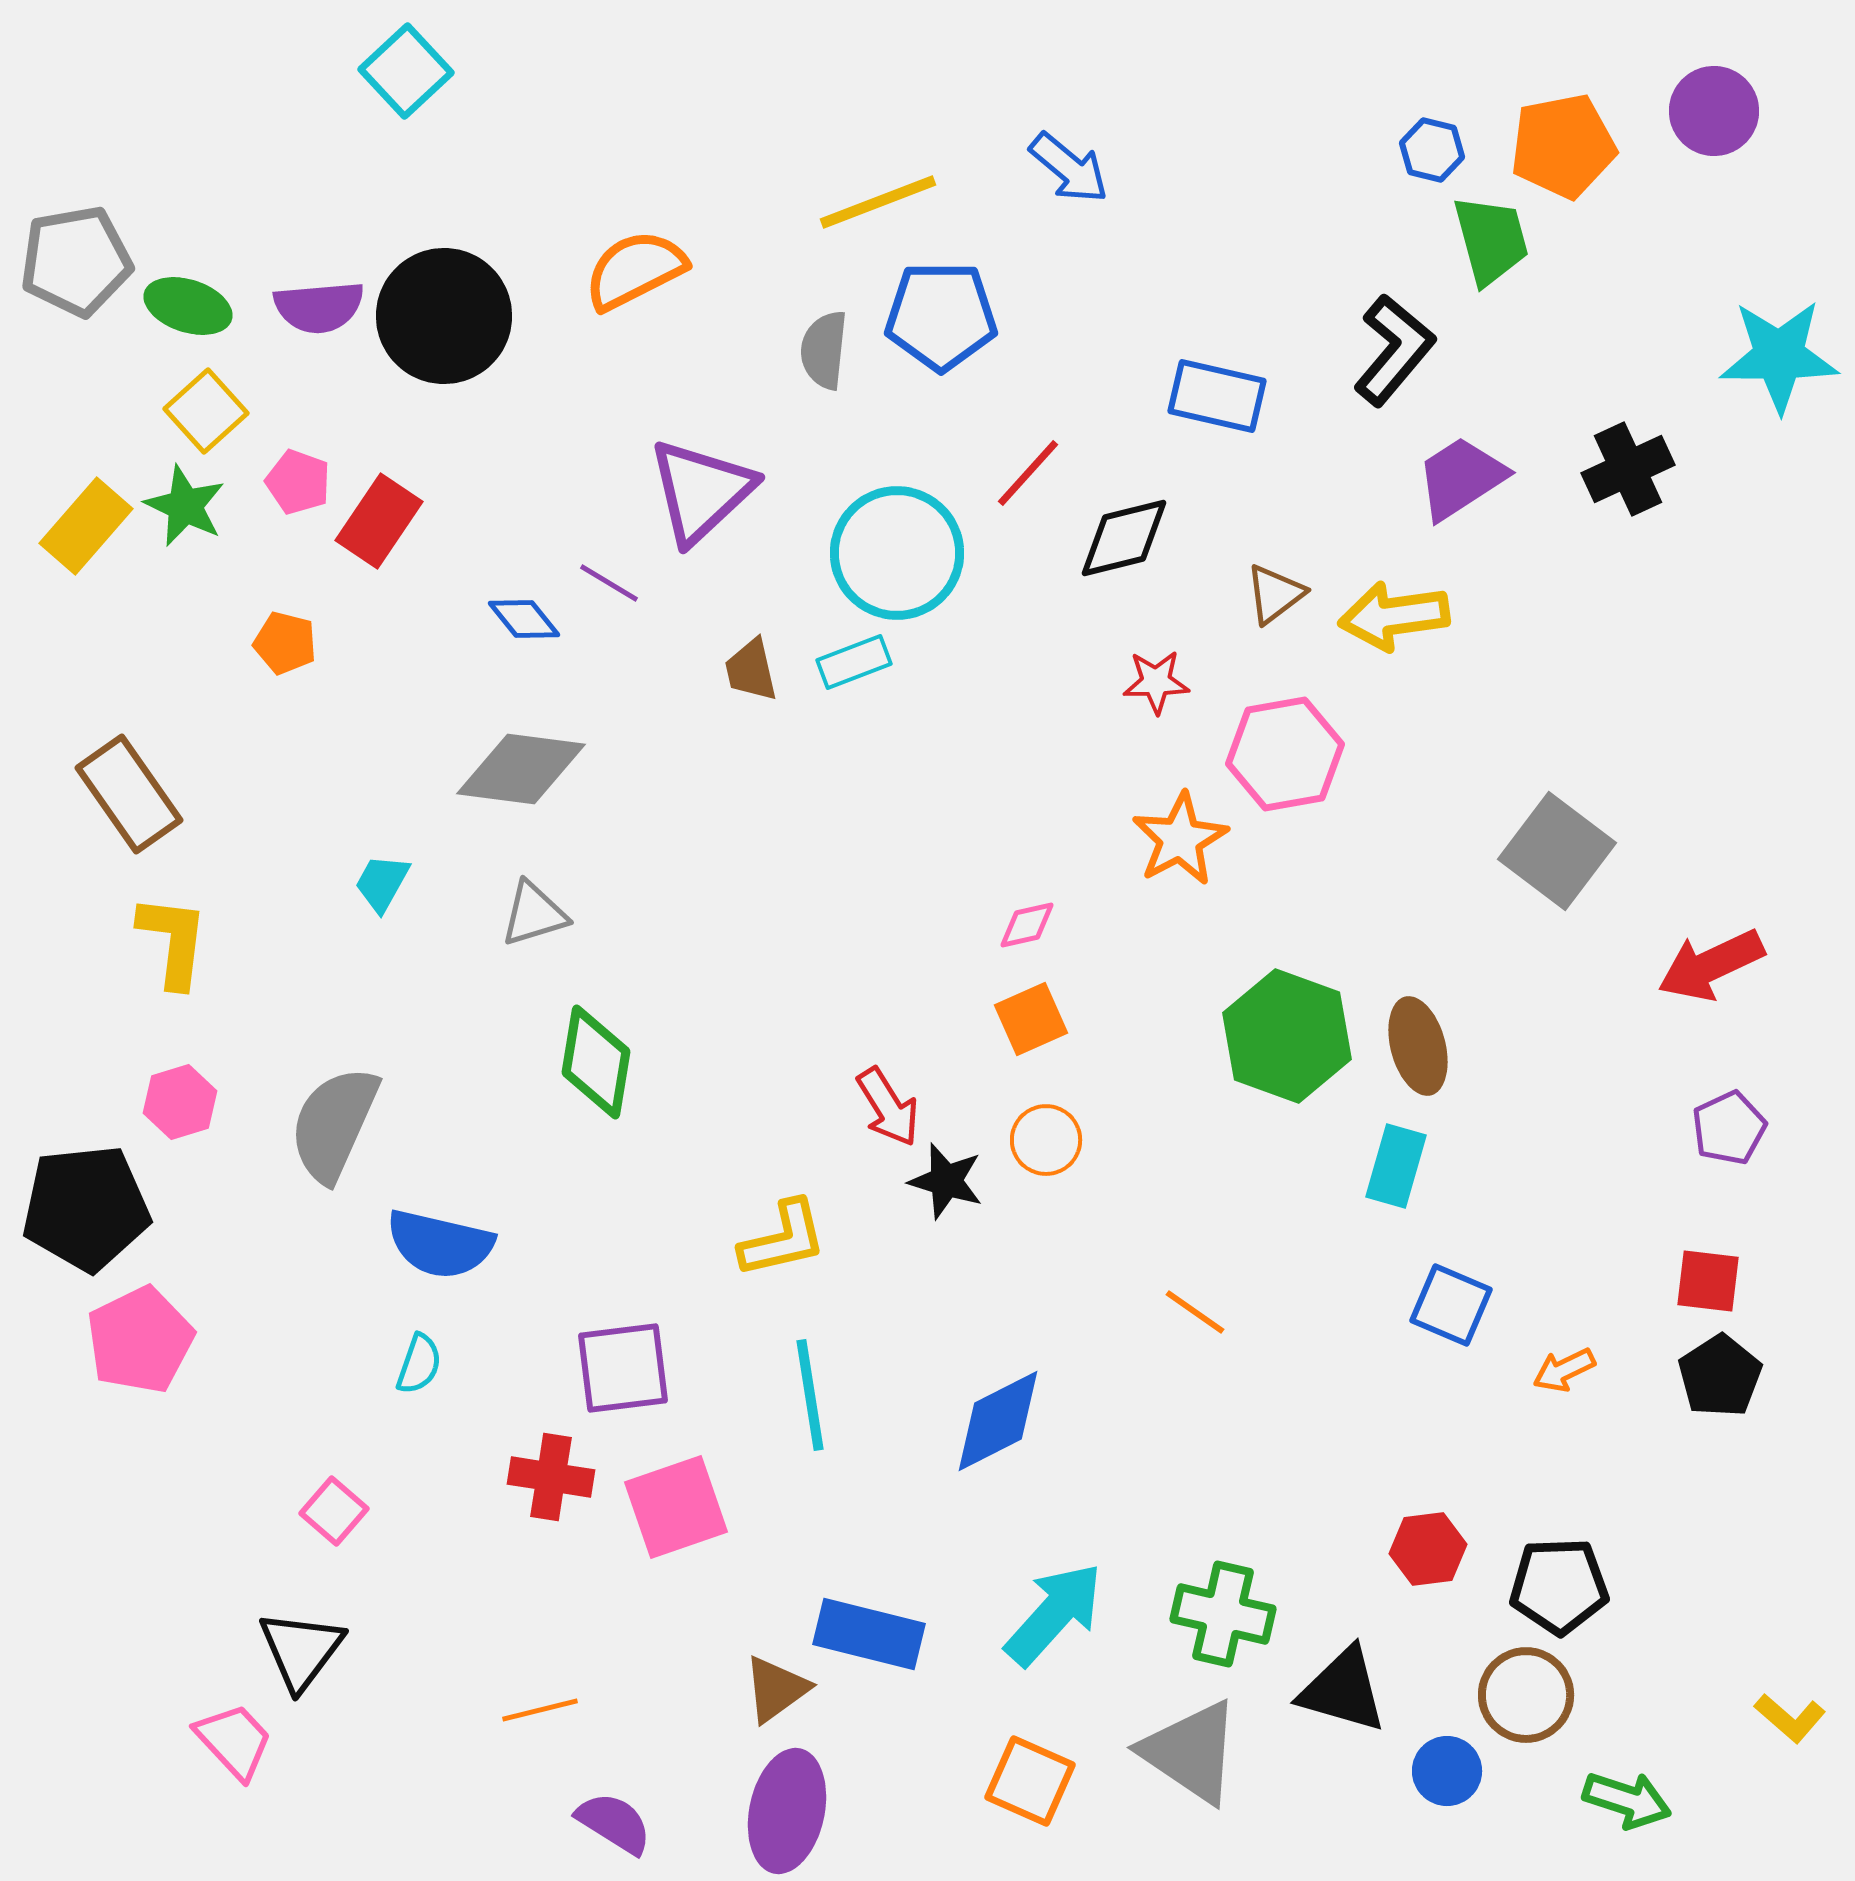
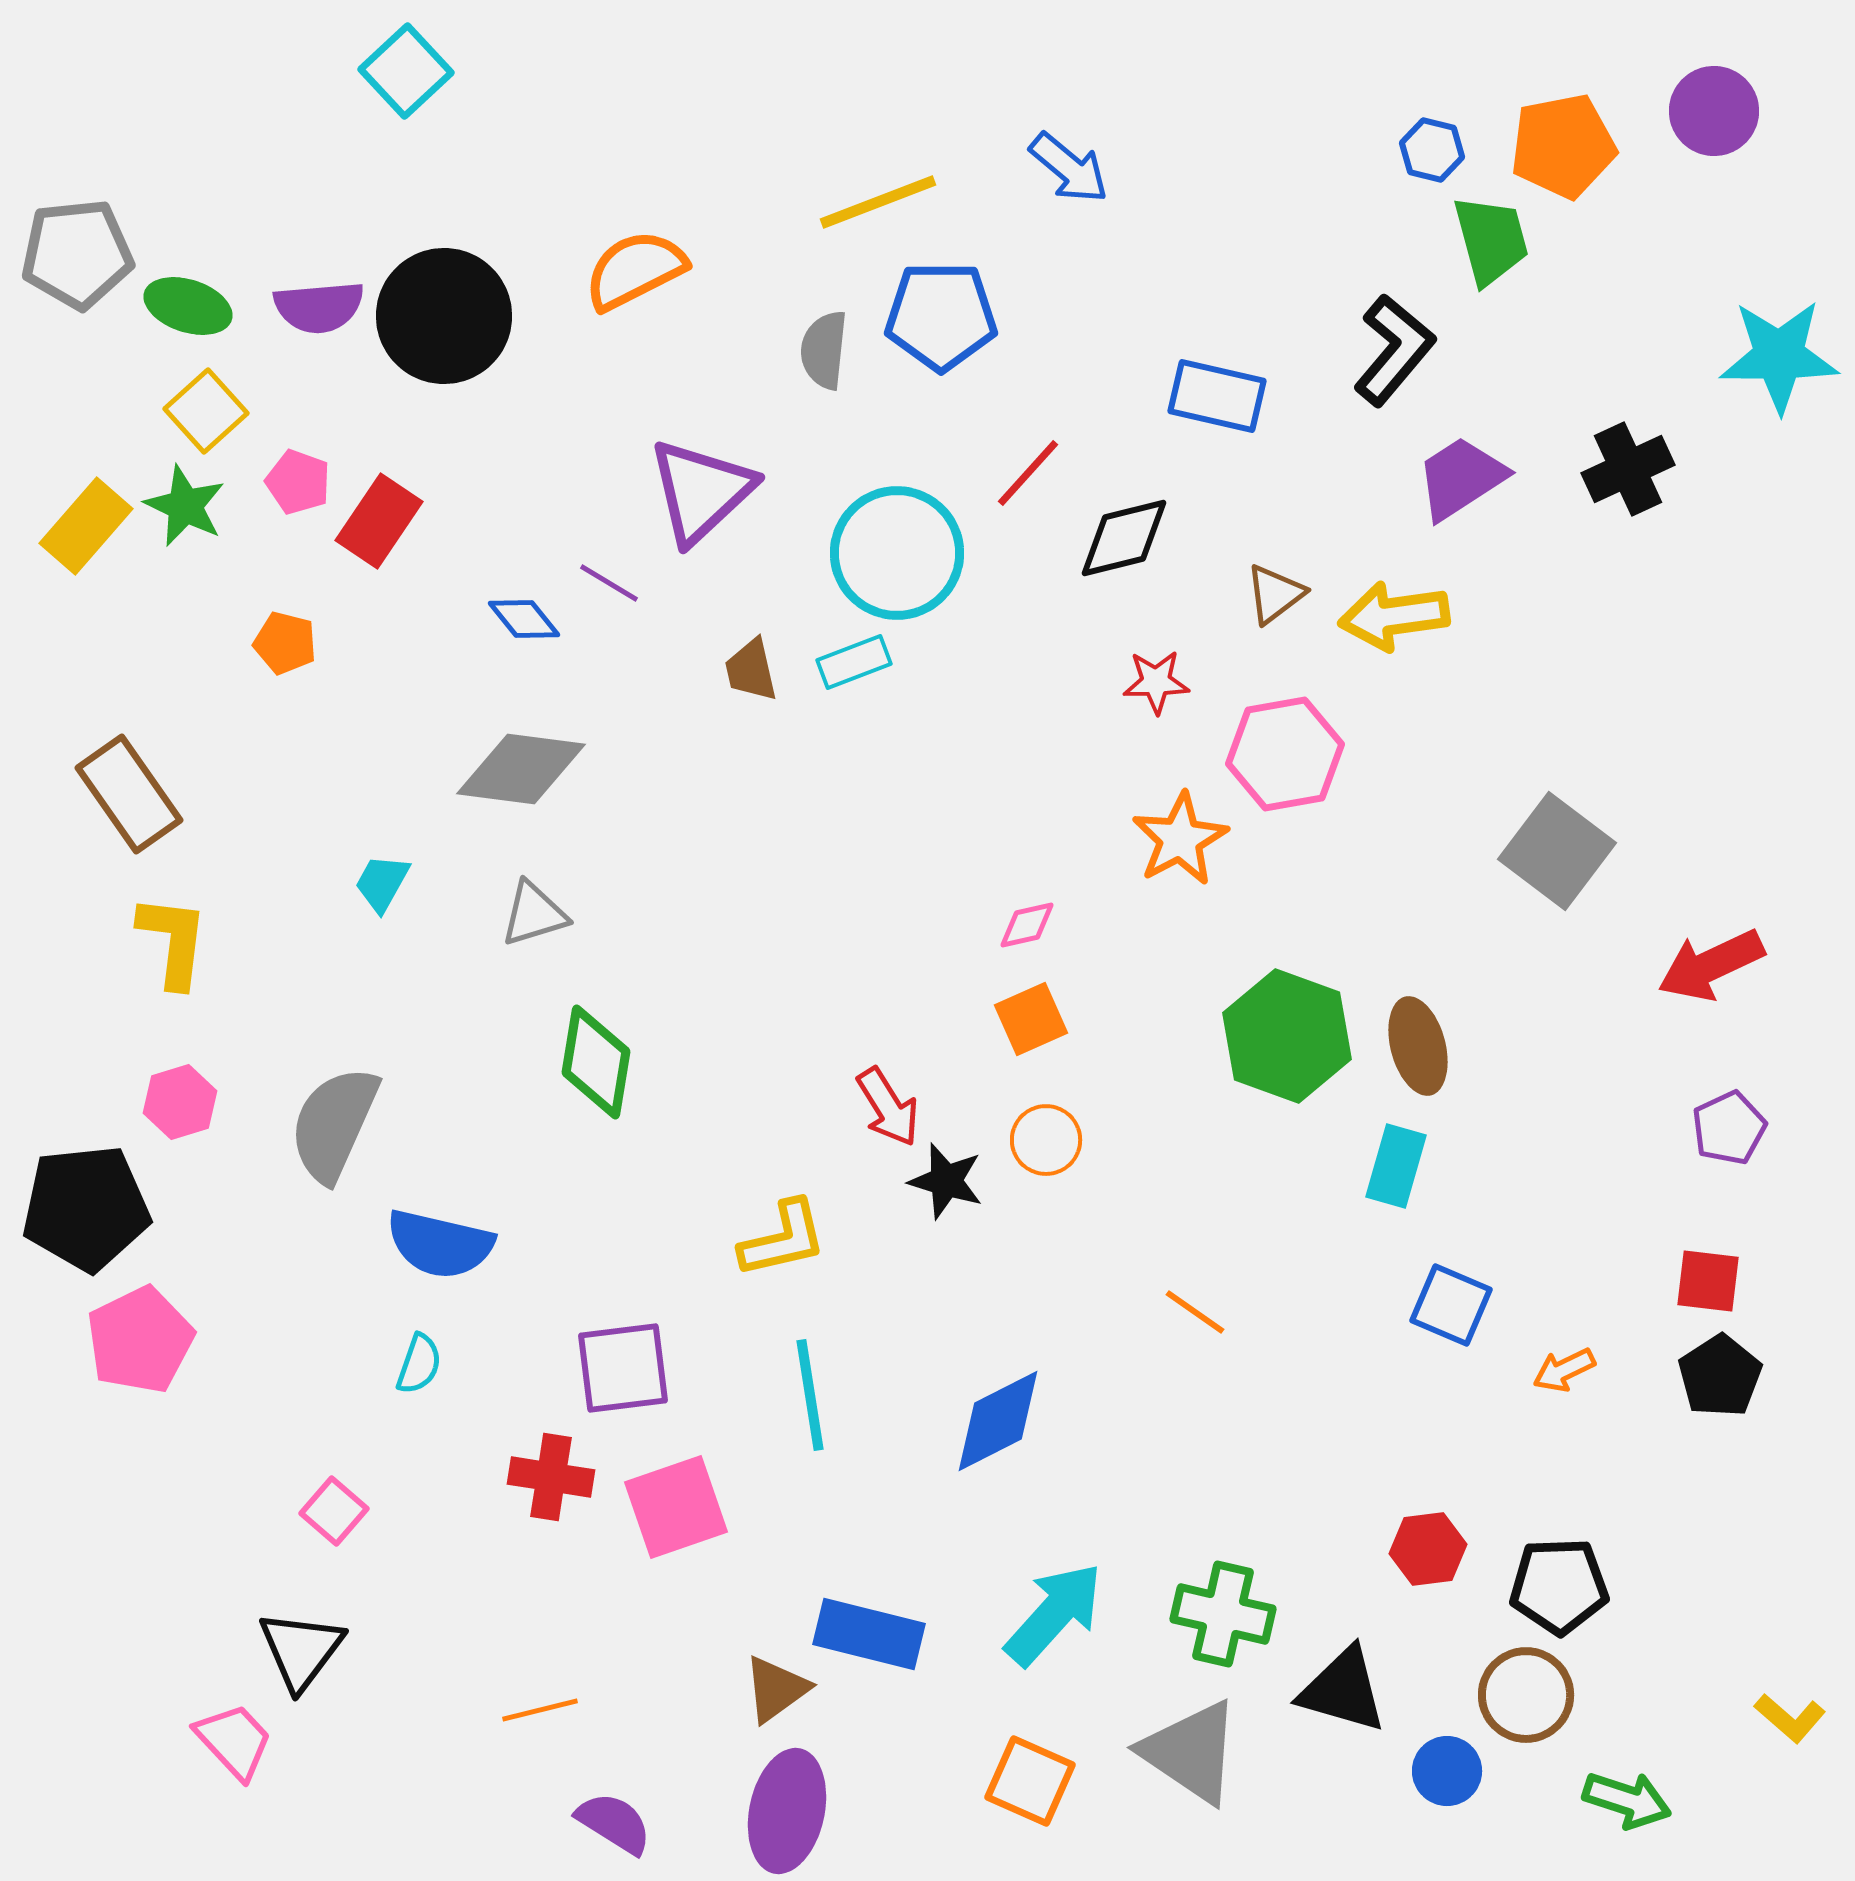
gray pentagon at (76, 261): moved 1 px right, 7 px up; rotated 4 degrees clockwise
